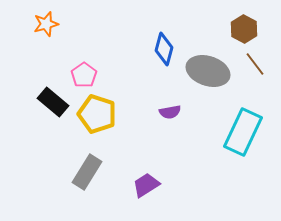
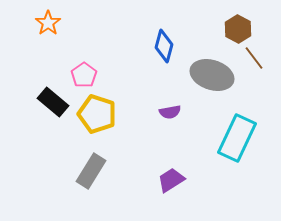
orange star: moved 2 px right, 1 px up; rotated 20 degrees counterclockwise
brown hexagon: moved 6 px left
blue diamond: moved 3 px up
brown line: moved 1 px left, 6 px up
gray ellipse: moved 4 px right, 4 px down
cyan rectangle: moved 6 px left, 6 px down
gray rectangle: moved 4 px right, 1 px up
purple trapezoid: moved 25 px right, 5 px up
